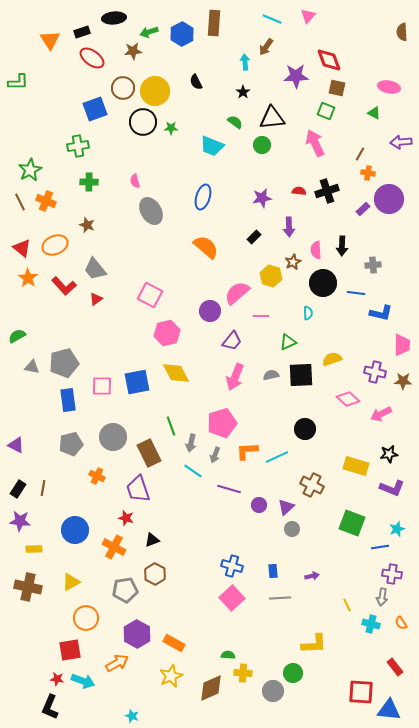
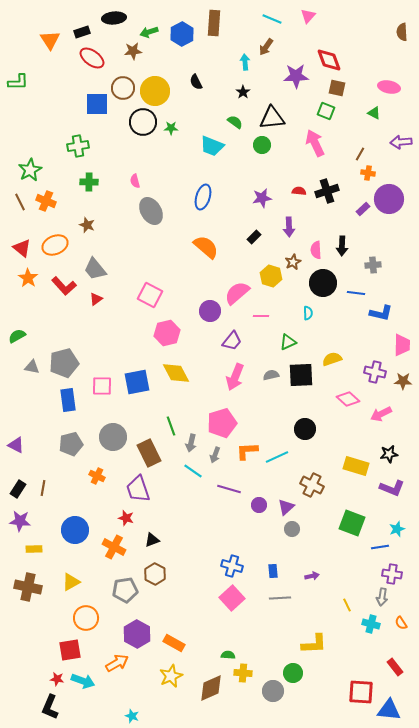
blue square at (95, 109): moved 2 px right, 5 px up; rotated 20 degrees clockwise
